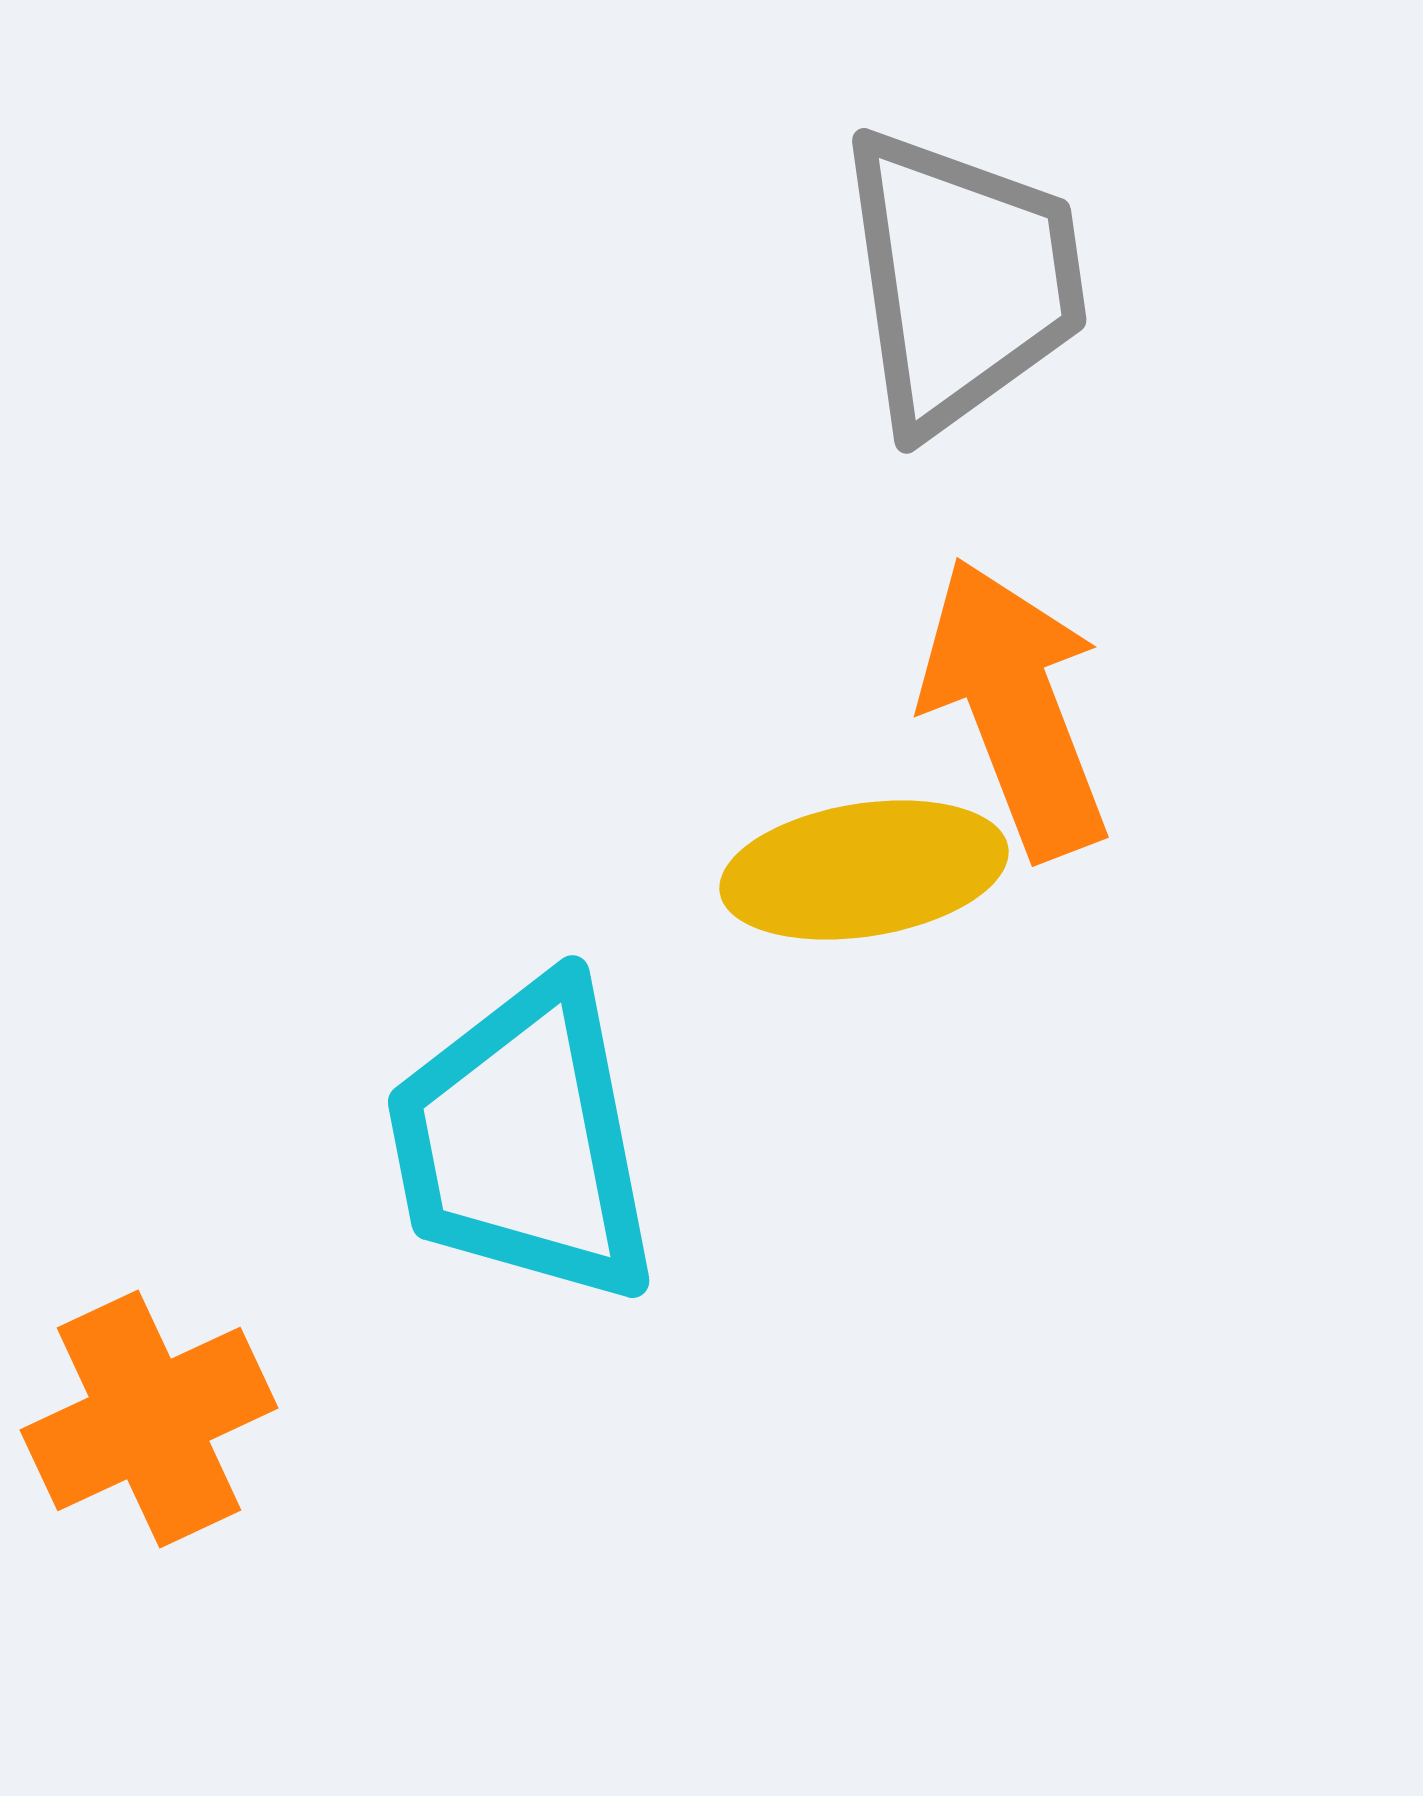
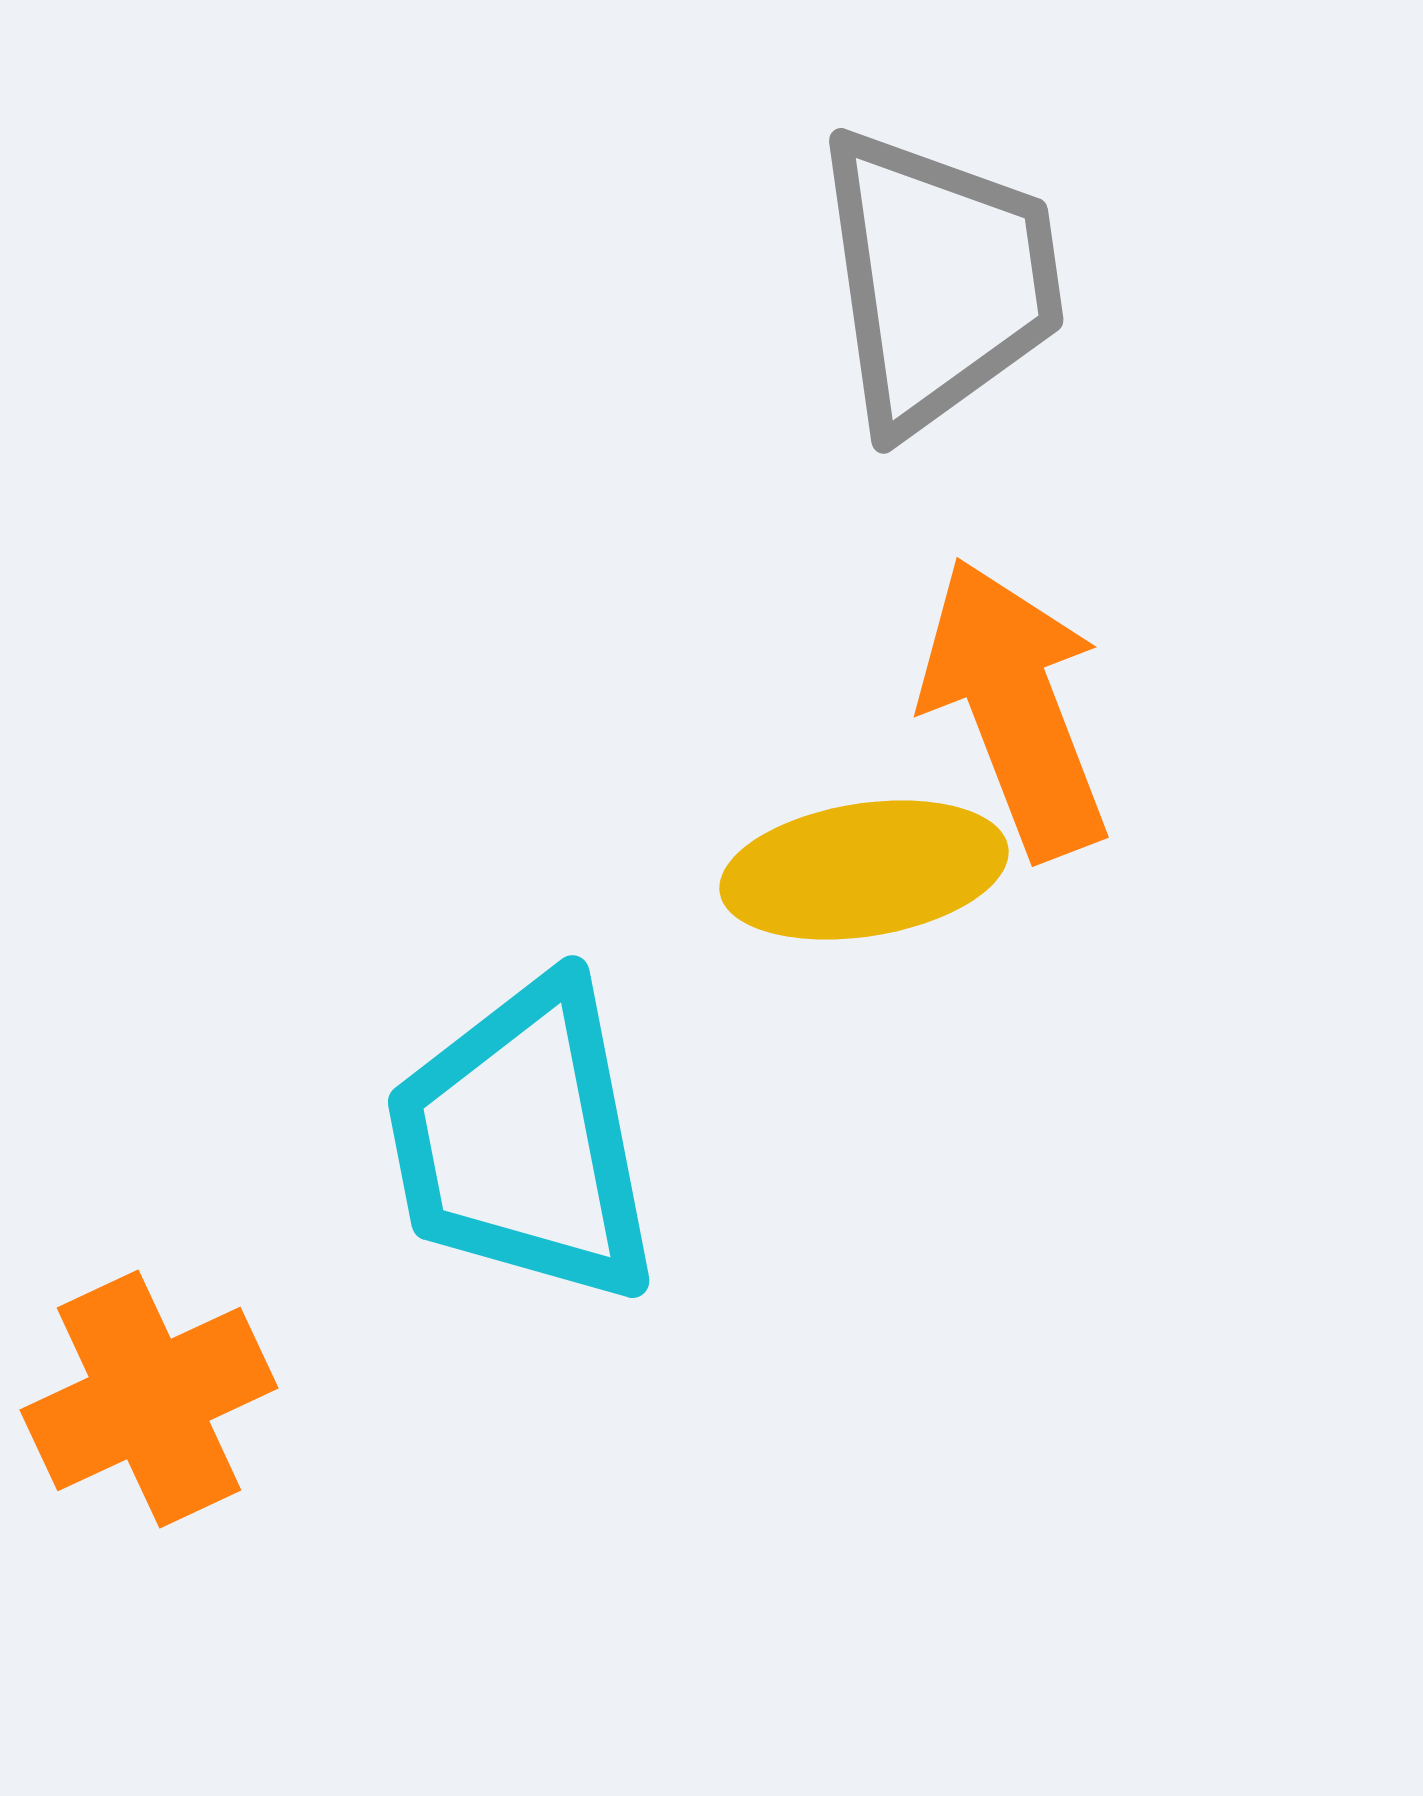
gray trapezoid: moved 23 px left
orange cross: moved 20 px up
